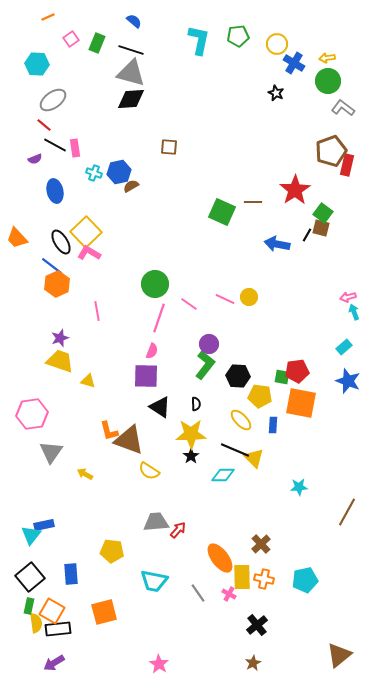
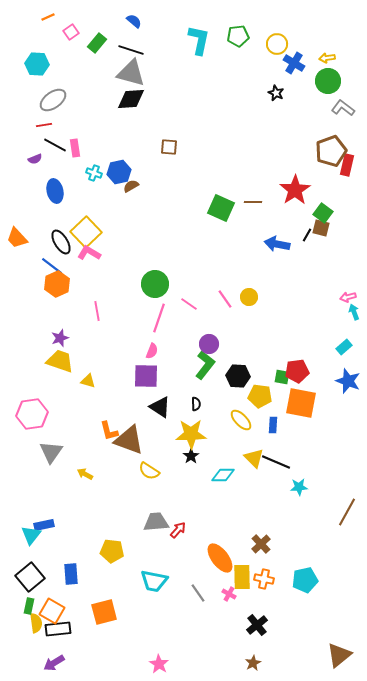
pink square at (71, 39): moved 7 px up
green rectangle at (97, 43): rotated 18 degrees clockwise
red line at (44, 125): rotated 49 degrees counterclockwise
green square at (222, 212): moved 1 px left, 4 px up
pink line at (225, 299): rotated 30 degrees clockwise
black line at (235, 450): moved 41 px right, 12 px down
